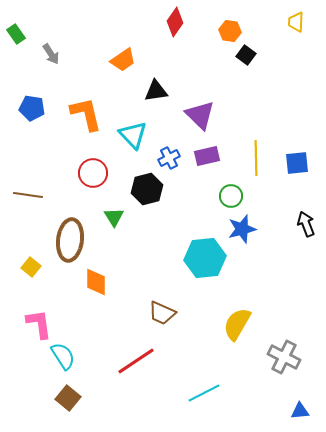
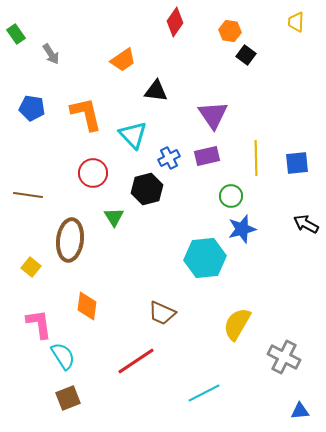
black triangle: rotated 15 degrees clockwise
purple triangle: moved 13 px right; rotated 12 degrees clockwise
black arrow: rotated 40 degrees counterclockwise
orange diamond: moved 9 px left, 24 px down; rotated 8 degrees clockwise
brown square: rotated 30 degrees clockwise
